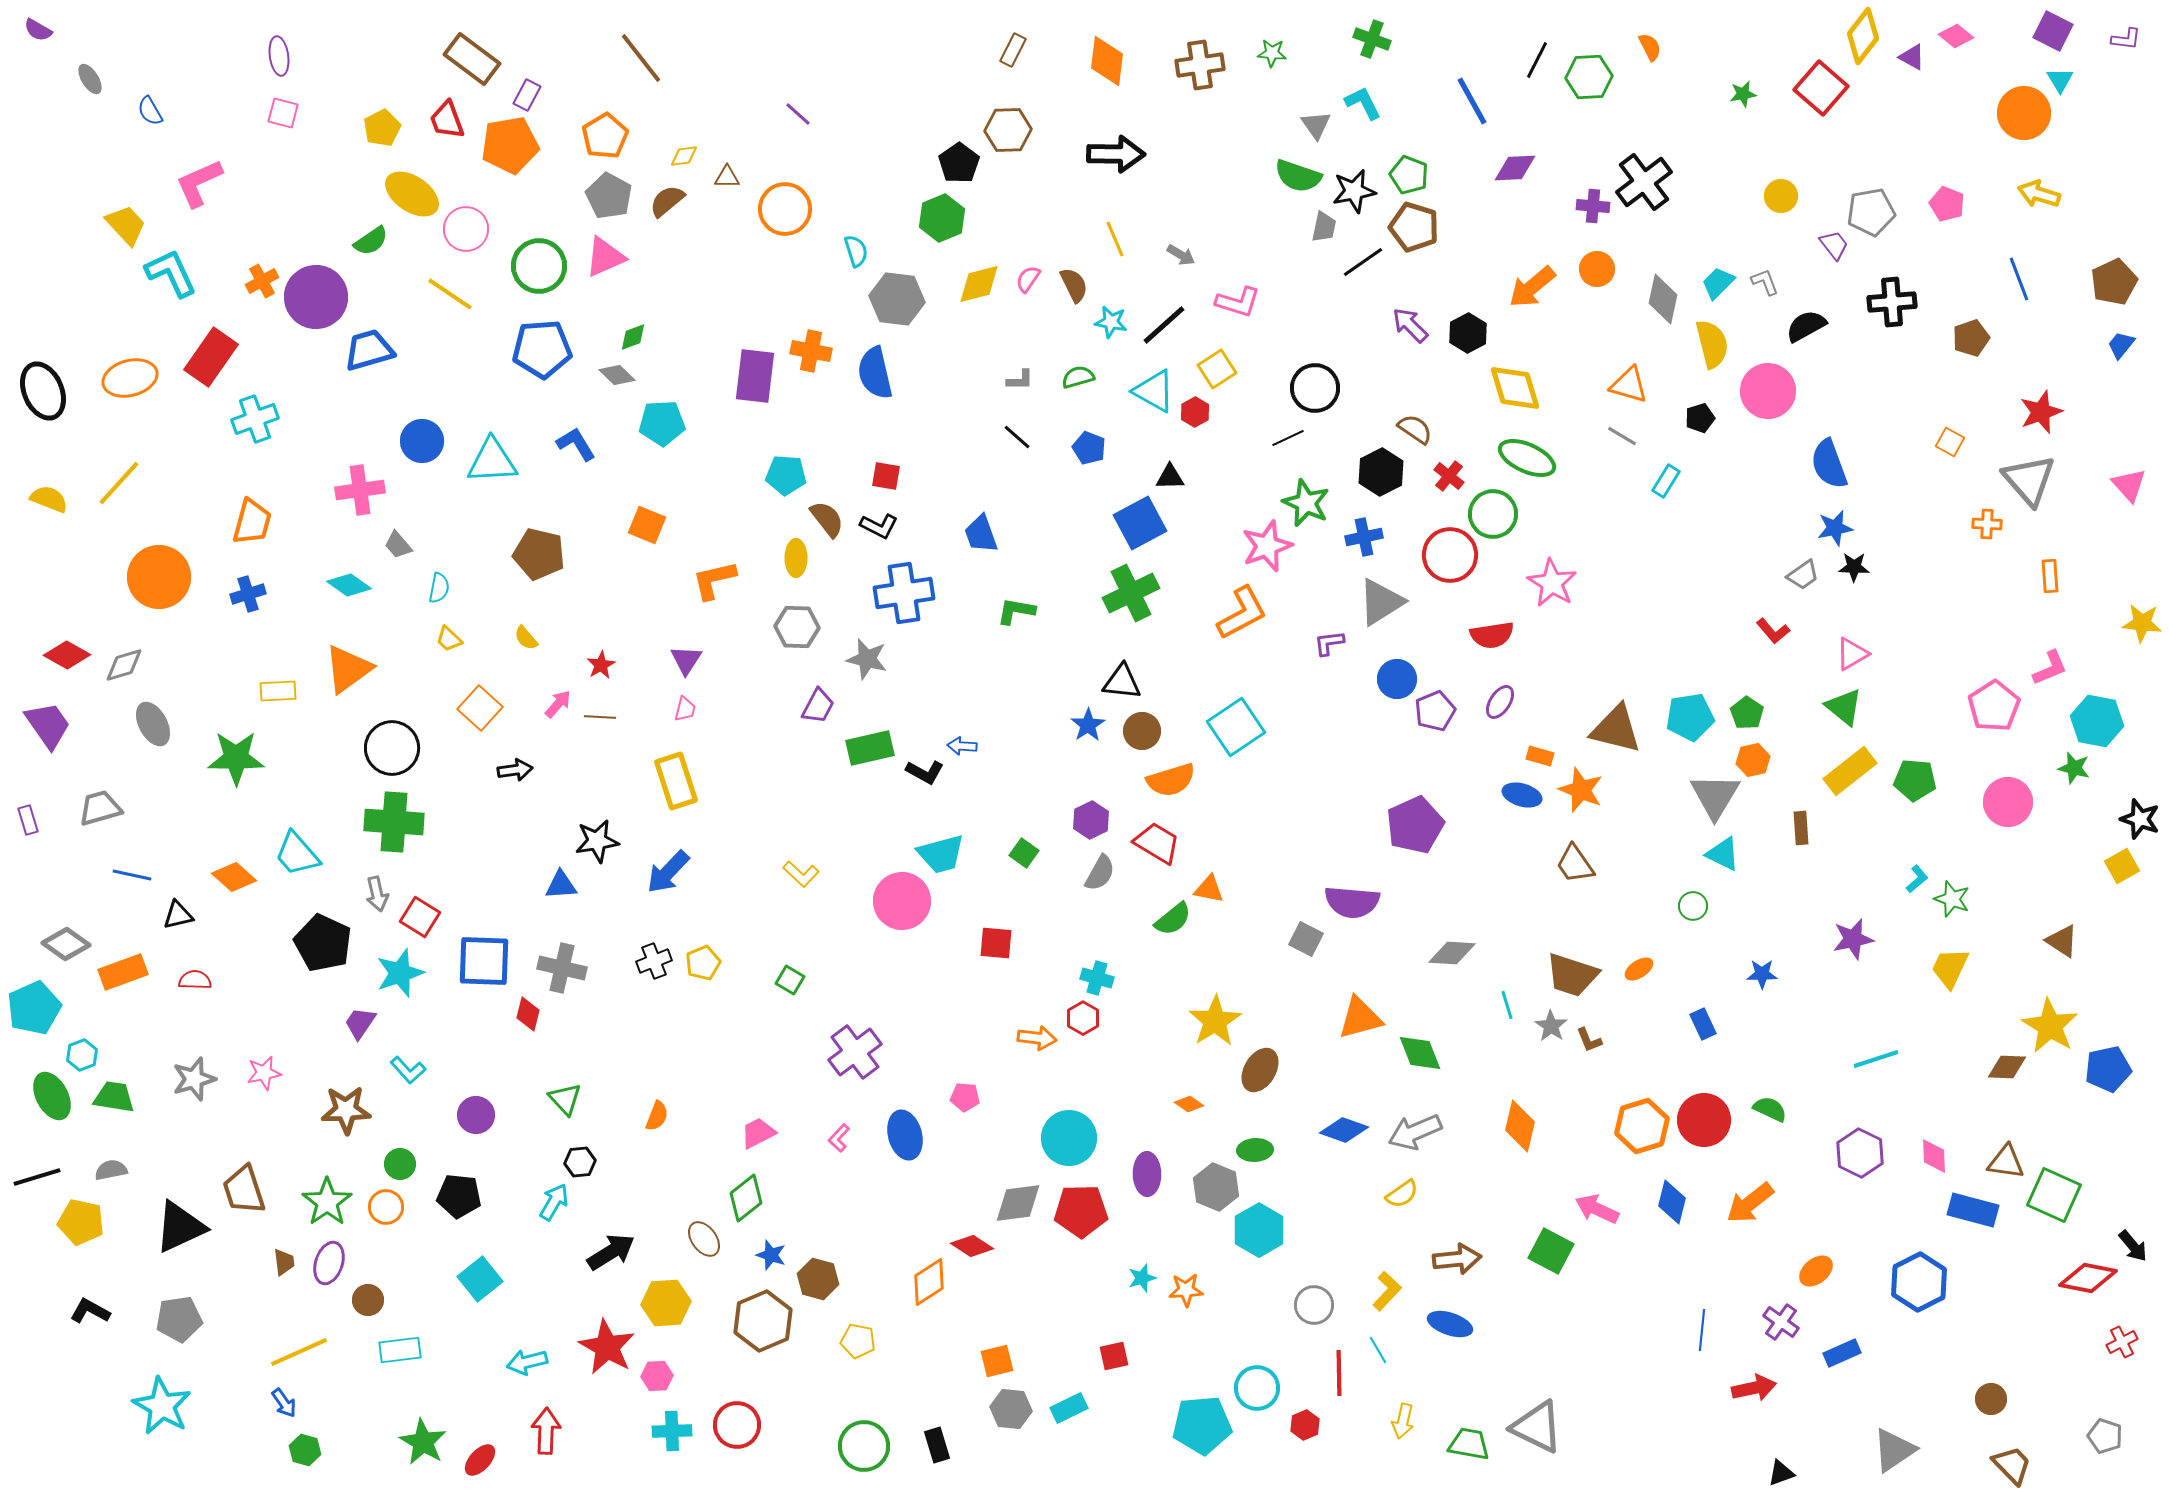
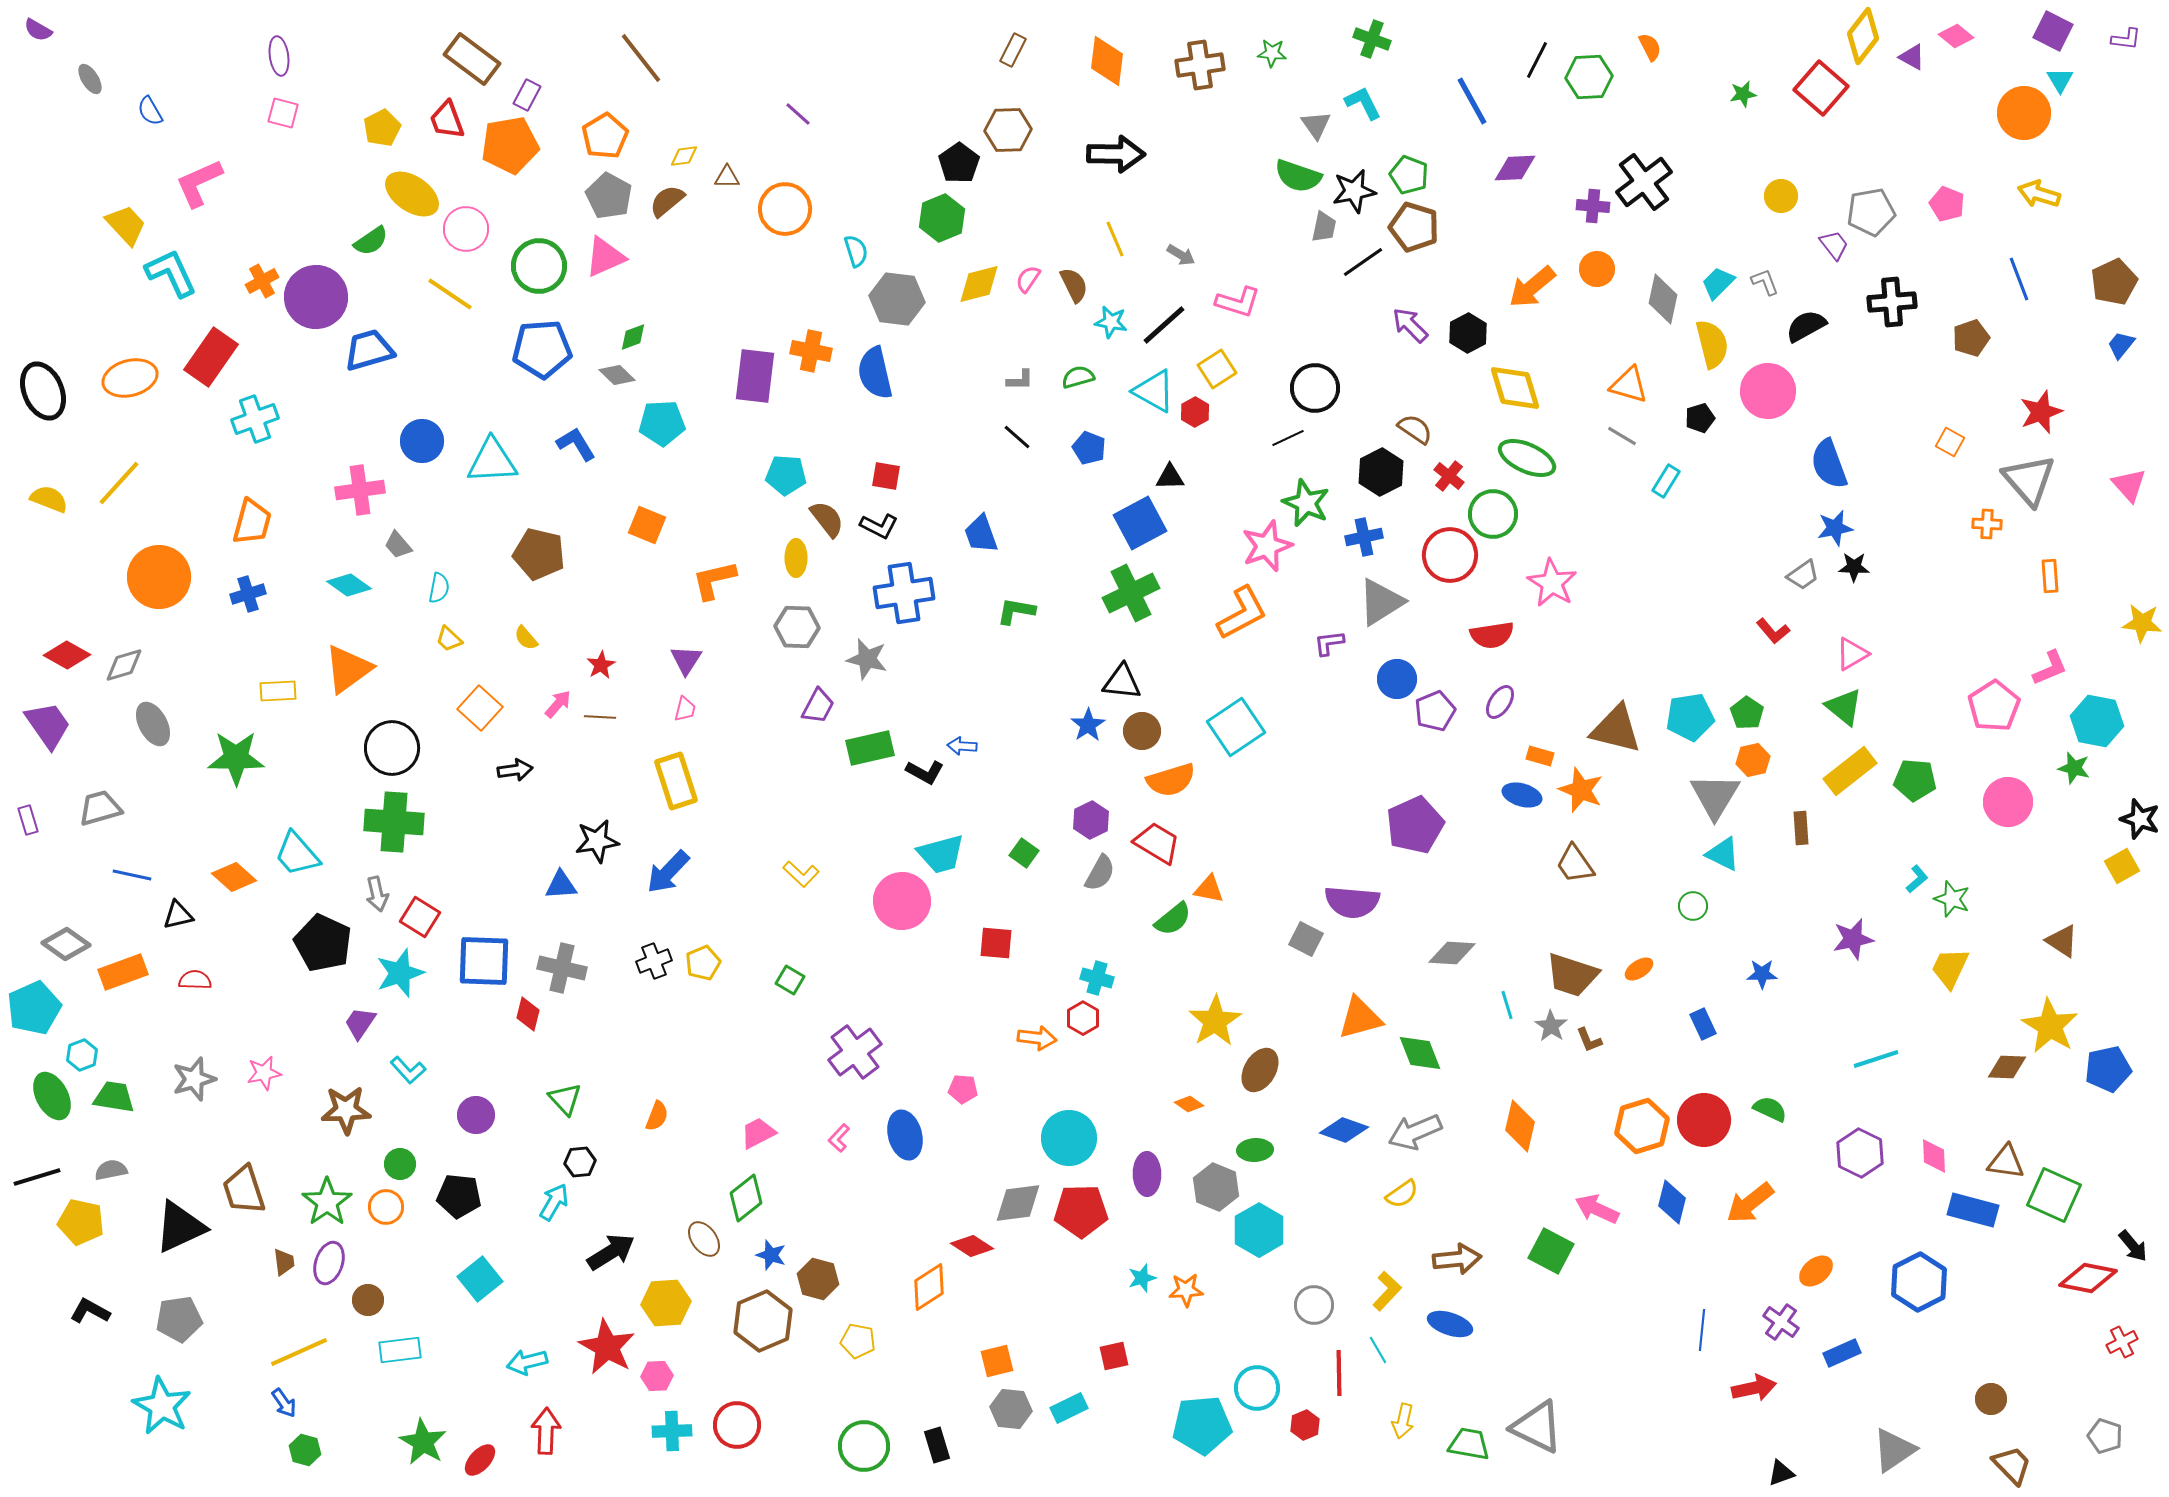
pink pentagon at (965, 1097): moved 2 px left, 8 px up
orange diamond at (929, 1282): moved 5 px down
